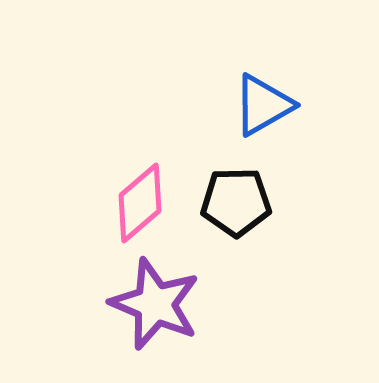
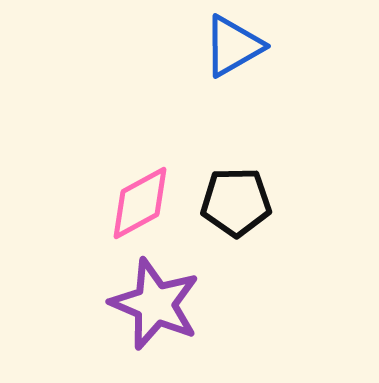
blue triangle: moved 30 px left, 59 px up
pink diamond: rotated 12 degrees clockwise
